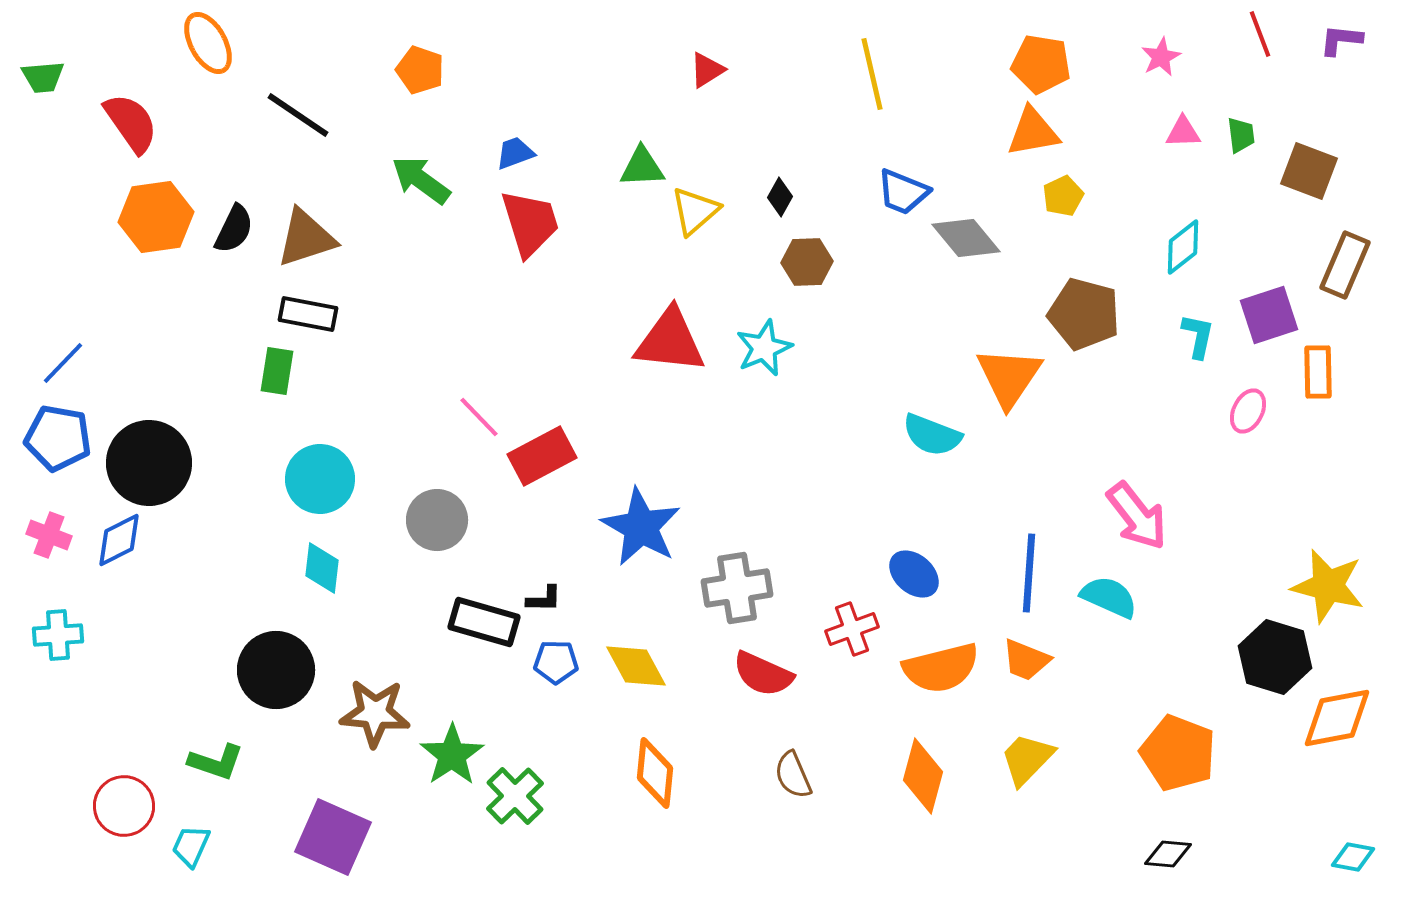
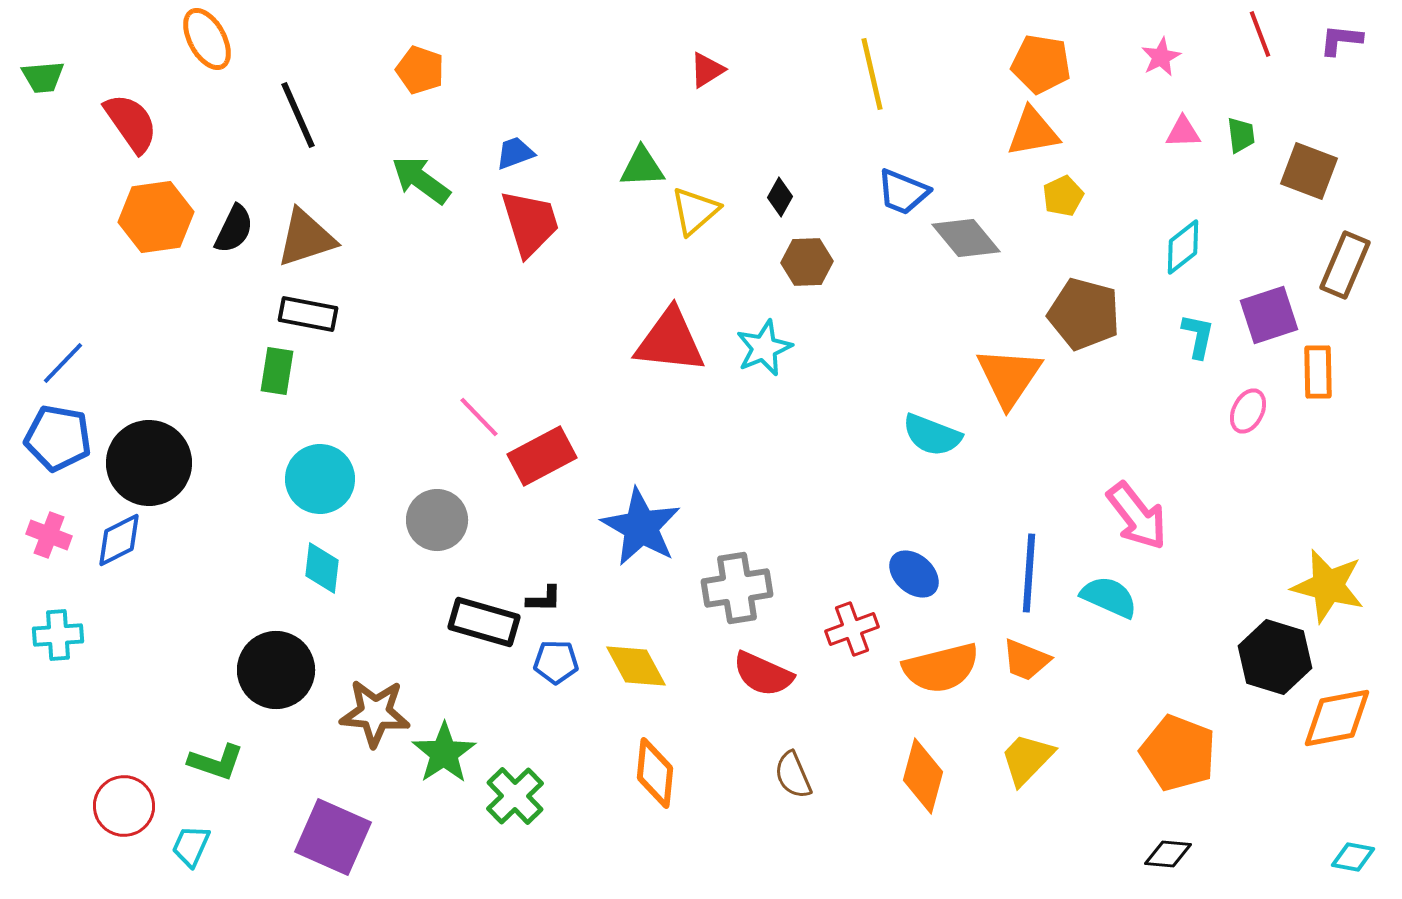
orange ellipse at (208, 43): moved 1 px left, 4 px up
black line at (298, 115): rotated 32 degrees clockwise
green star at (452, 755): moved 8 px left, 2 px up
